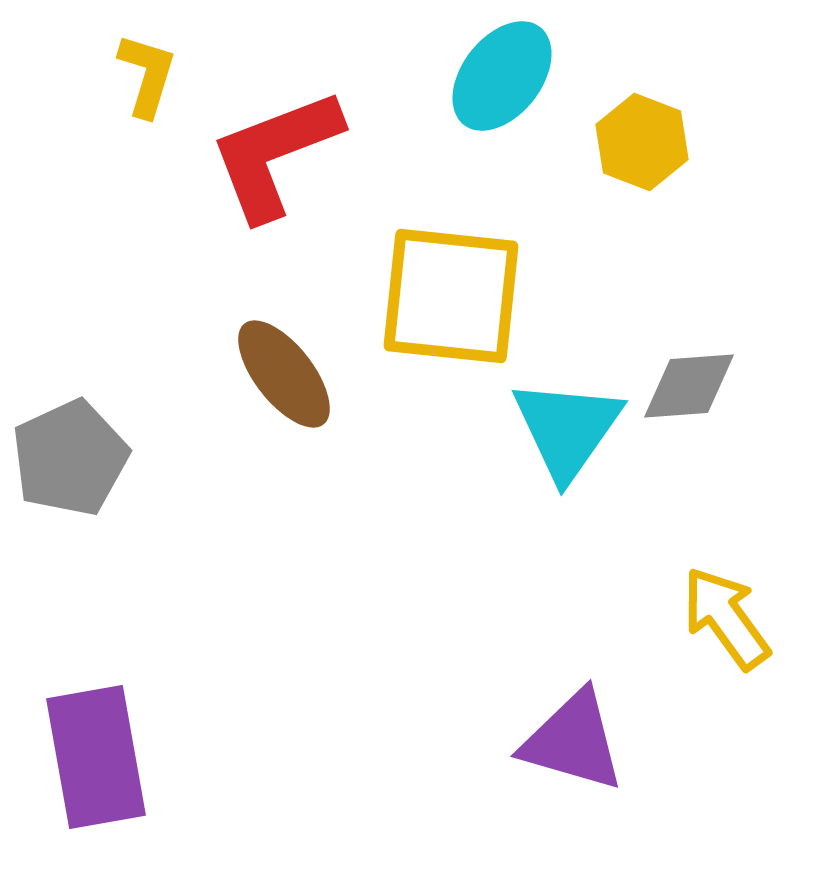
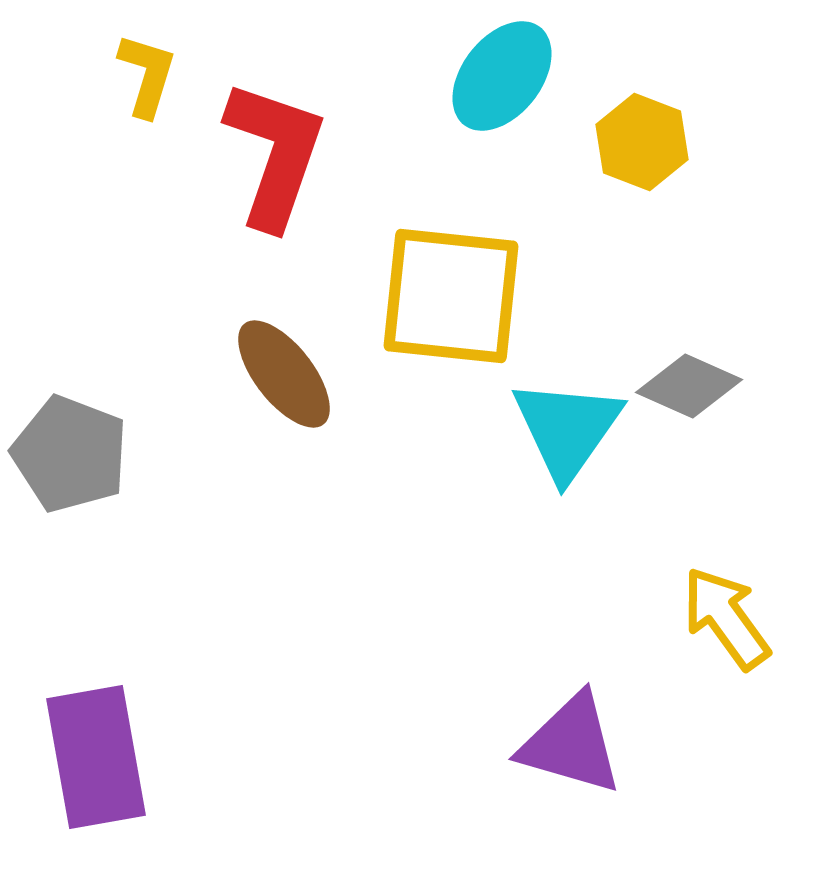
red L-shape: rotated 130 degrees clockwise
gray diamond: rotated 28 degrees clockwise
gray pentagon: moved 4 px up; rotated 26 degrees counterclockwise
purple triangle: moved 2 px left, 3 px down
